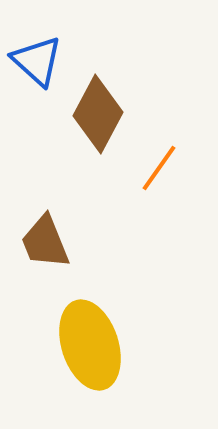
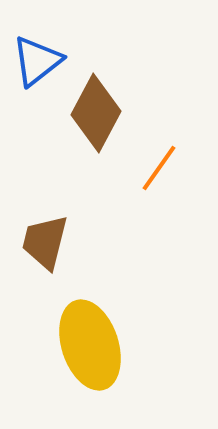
blue triangle: rotated 40 degrees clockwise
brown diamond: moved 2 px left, 1 px up
brown trapezoid: rotated 36 degrees clockwise
